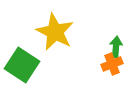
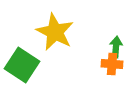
orange cross: rotated 25 degrees clockwise
